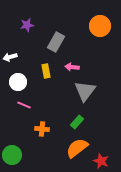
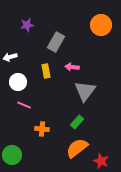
orange circle: moved 1 px right, 1 px up
